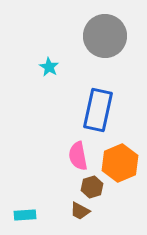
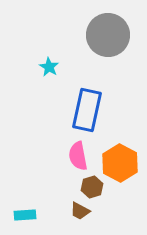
gray circle: moved 3 px right, 1 px up
blue rectangle: moved 11 px left
orange hexagon: rotated 9 degrees counterclockwise
